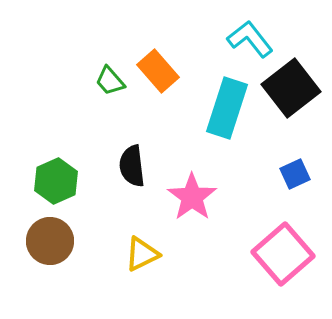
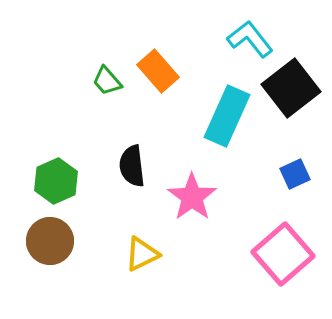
green trapezoid: moved 3 px left
cyan rectangle: moved 8 px down; rotated 6 degrees clockwise
